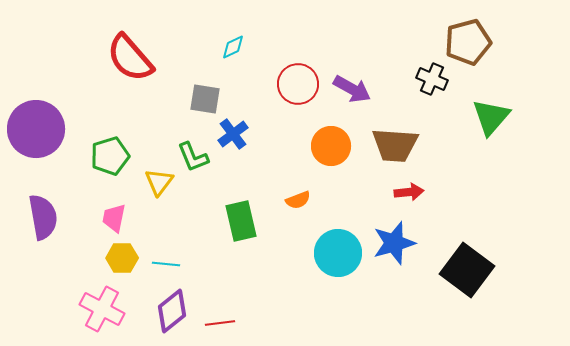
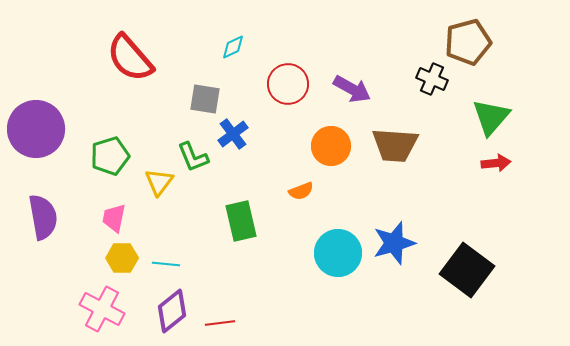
red circle: moved 10 px left
red arrow: moved 87 px right, 29 px up
orange semicircle: moved 3 px right, 9 px up
